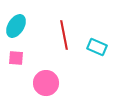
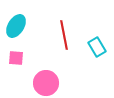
cyan rectangle: rotated 36 degrees clockwise
